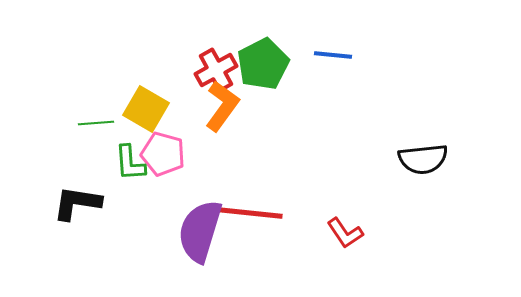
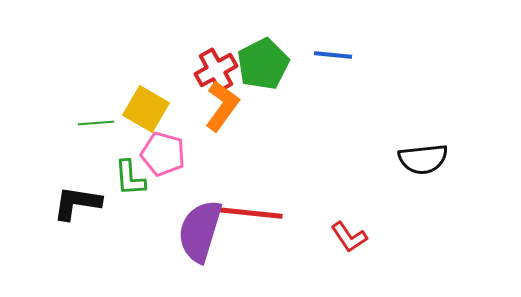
green L-shape: moved 15 px down
red L-shape: moved 4 px right, 4 px down
